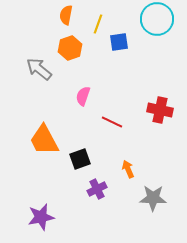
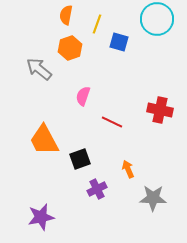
yellow line: moved 1 px left
blue square: rotated 24 degrees clockwise
